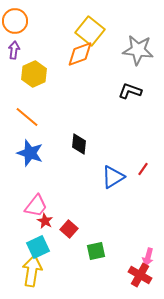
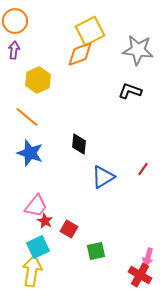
yellow square: rotated 24 degrees clockwise
yellow hexagon: moved 4 px right, 6 px down
blue triangle: moved 10 px left
red square: rotated 12 degrees counterclockwise
